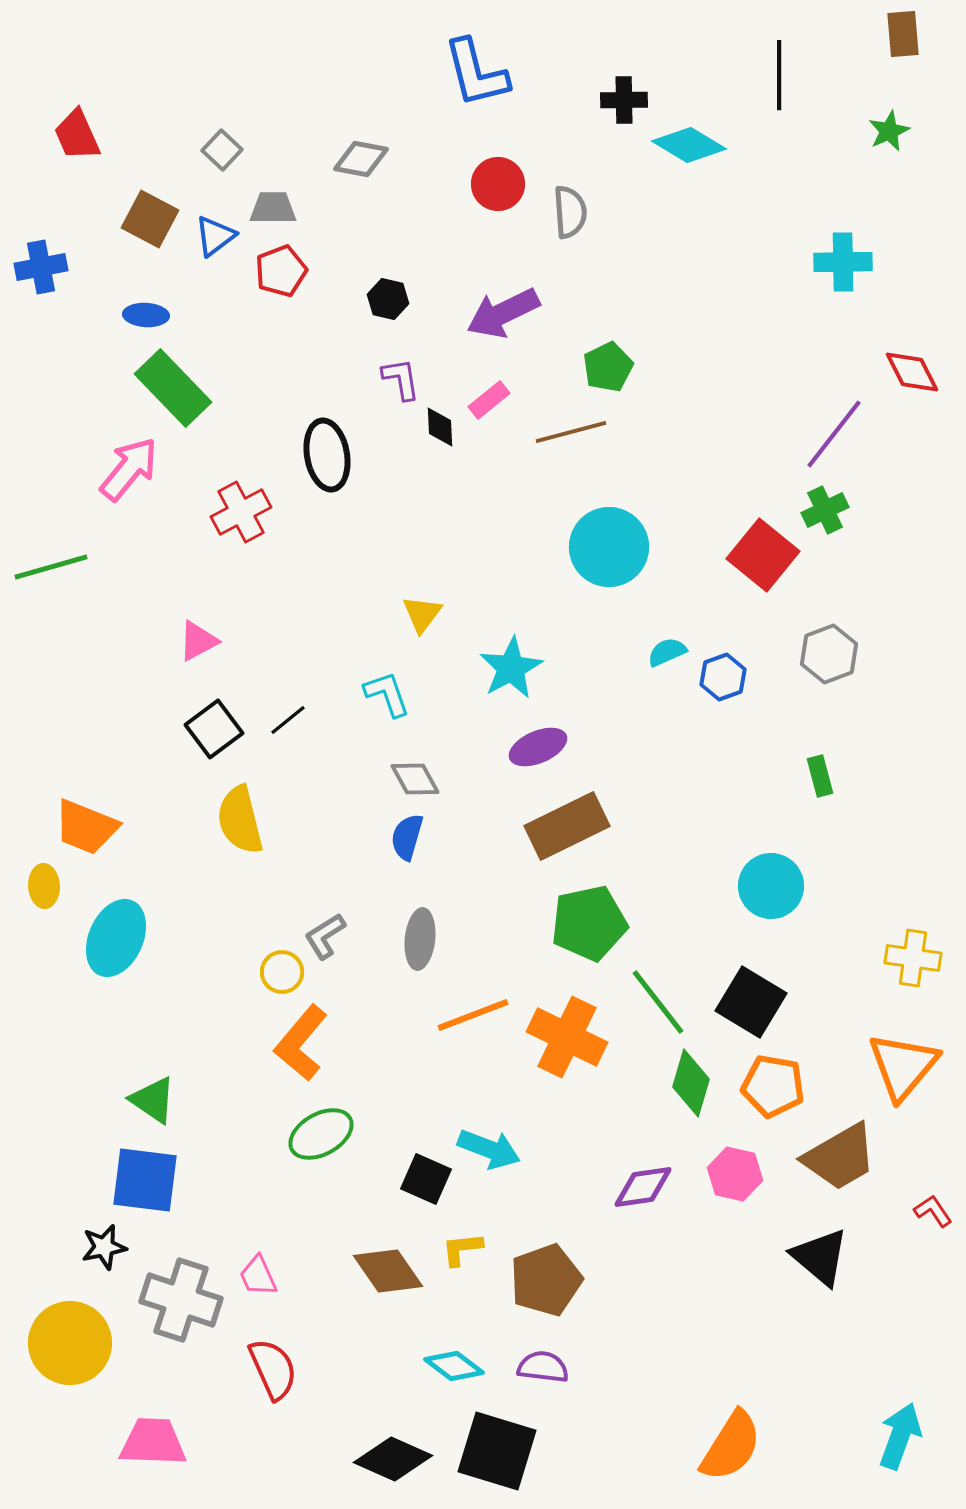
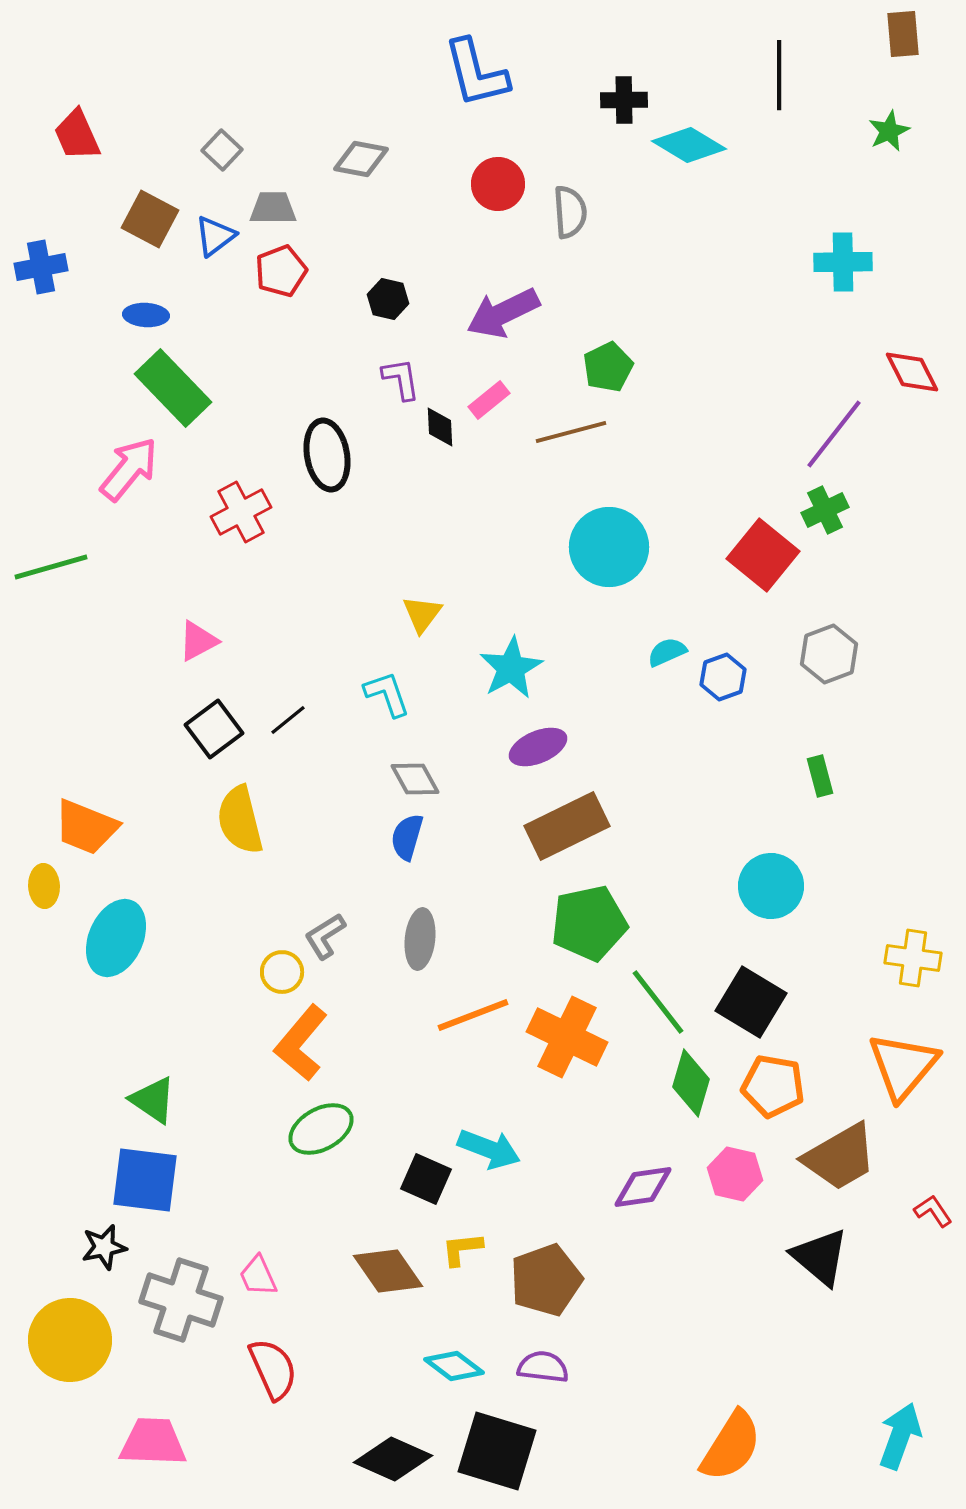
green ellipse at (321, 1134): moved 5 px up
yellow circle at (70, 1343): moved 3 px up
